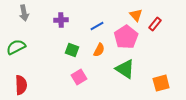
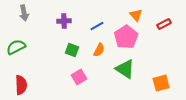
purple cross: moved 3 px right, 1 px down
red rectangle: moved 9 px right; rotated 24 degrees clockwise
